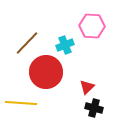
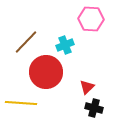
pink hexagon: moved 1 px left, 7 px up
brown line: moved 1 px left, 1 px up
